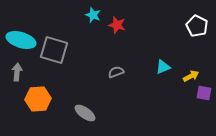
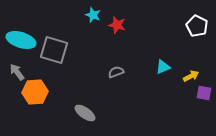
gray arrow: rotated 42 degrees counterclockwise
orange hexagon: moved 3 px left, 7 px up
